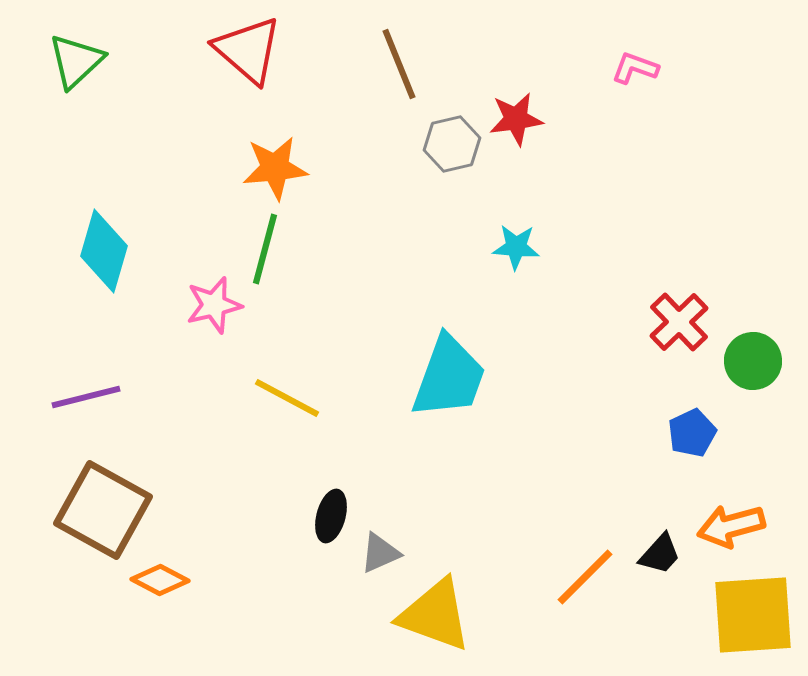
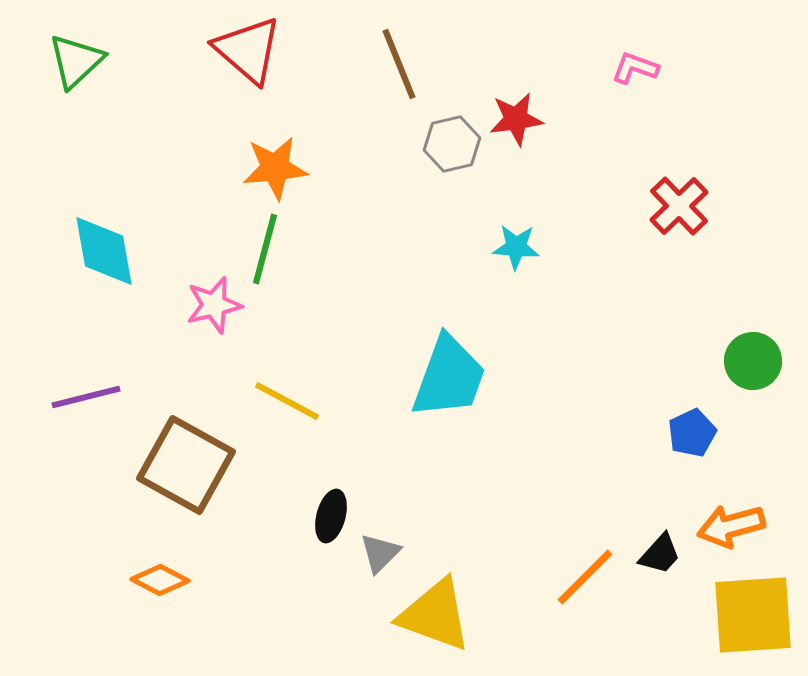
cyan diamond: rotated 26 degrees counterclockwise
red cross: moved 116 px up
yellow line: moved 3 px down
brown square: moved 83 px right, 45 px up
gray triangle: rotated 21 degrees counterclockwise
